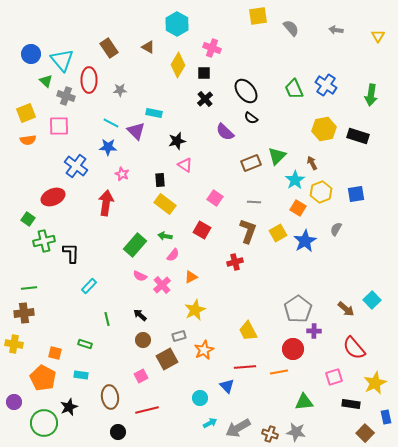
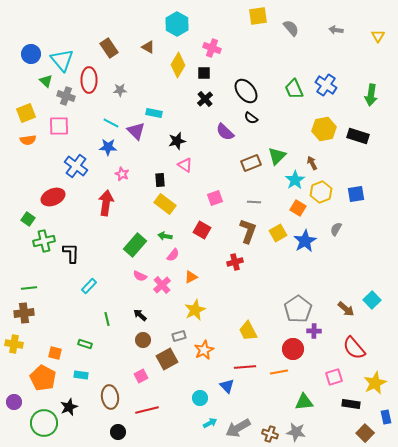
pink square at (215, 198): rotated 35 degrees clockwise
